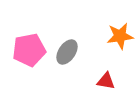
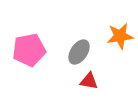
gray ellipse: moved 12 px right
red triangle: moved 17 px left
